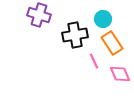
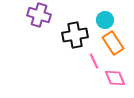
cyan circle: moved 2 px right, 1 px down
orange rectangle: moved 1 px right
pink diamond: moved 5 px left, 4 px down
